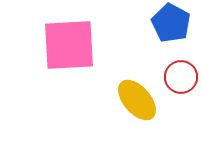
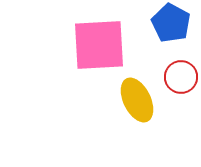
pink square: moved 30 px right
yellow ellipse: rotated 15 degrees clockwise
